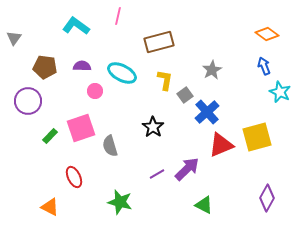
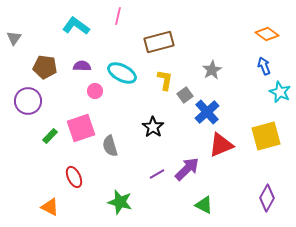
yellow square: moved 9 px right, 1 px up
